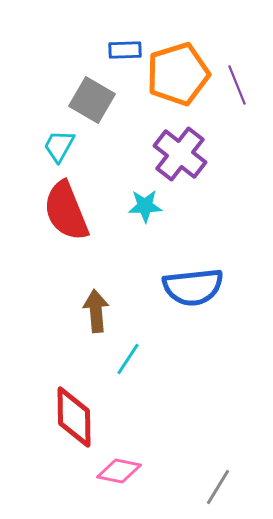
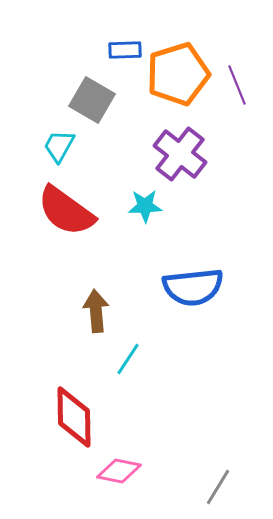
red semicircle: rotated 32 degrees counterclockwise
